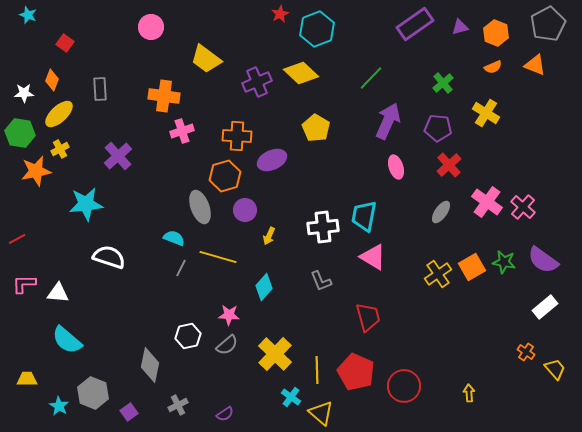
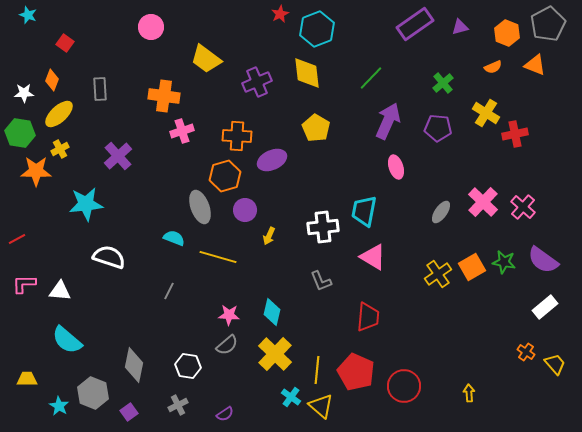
orange hexagon at (496, 33): moved 11 px right
yellow diamond at (301, 73): moved 6 px right; rotated 40 degrees clockwise
red cross at (449, 165): moved 66 px right, 31 px up; rotated 30 degrees clockwise
orange star at (36, 171): rotated 12 degrees clockwise
pink cross at (487, 202): moved 4 px left; rotated 8 degrees clockwise
cyan trapezoid at (364, 216): moved 5 px up
gray line at (181, 268): moved 12 px left, 23 px down
cyan diamond at (264, 287): moved 8 px right, 25 px down; rotated 28 degrees counterclockwise
white triangle at (58, 293): moved 2 px right, 2 px up
red trapezoid at (368, 317): rotated 20 degrees clockwise
white hexagon at (188, 336): moved 30 px down; rotated 20 degrees clockwise
gray diamond at (150, 365): moved 16 px left
yellow trapezoid at (555, 369): moved 5 px up
yellow line at (317, 370): rotated 8 degrees clockwise
yellow triangle at (321, 413): moved 7 px up
